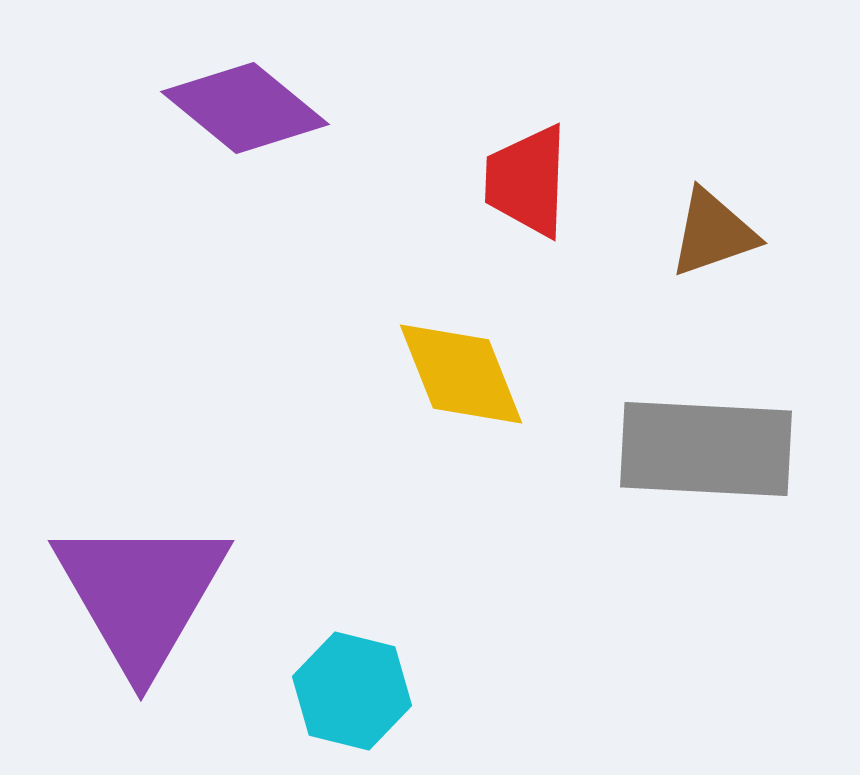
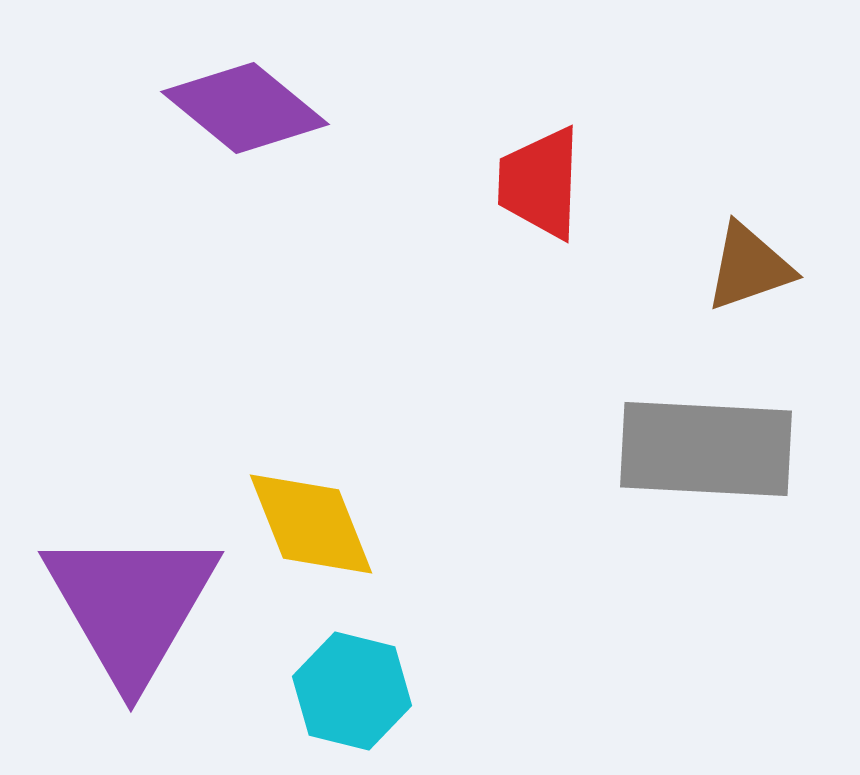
red trapezoid: moved 13 px right, 2 px down
brown triangle: moved 36 px right, 34 px down
yellow diamond: moved 150 px left, 150 px down
purple triangle: moved 10 px left, 11 px down
